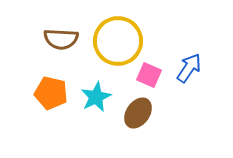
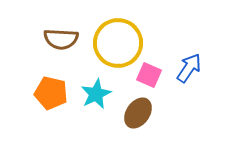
yellow circle: moved 2 px down
cyan star: moved 3 px up
